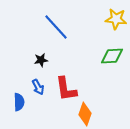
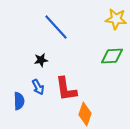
blue semicircle: moved 1 px up
